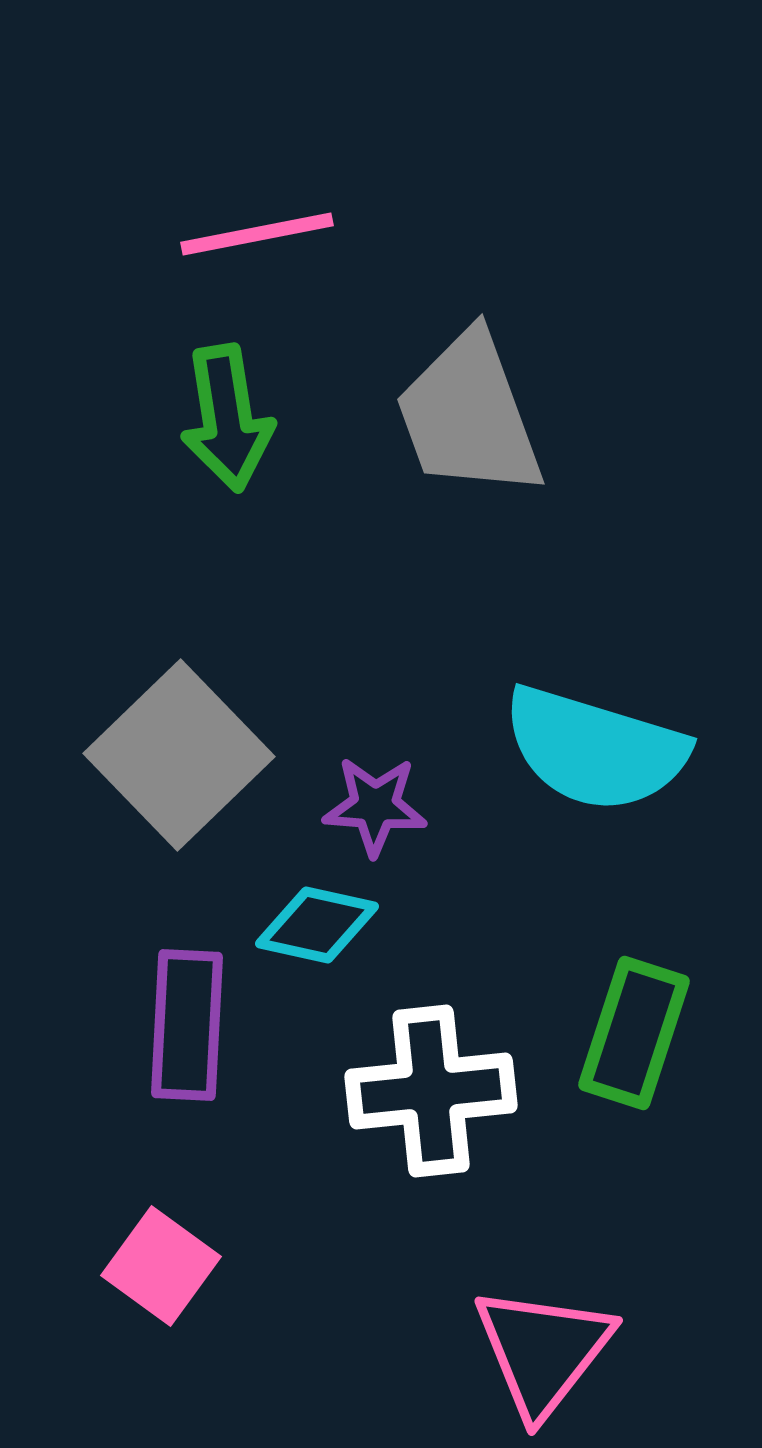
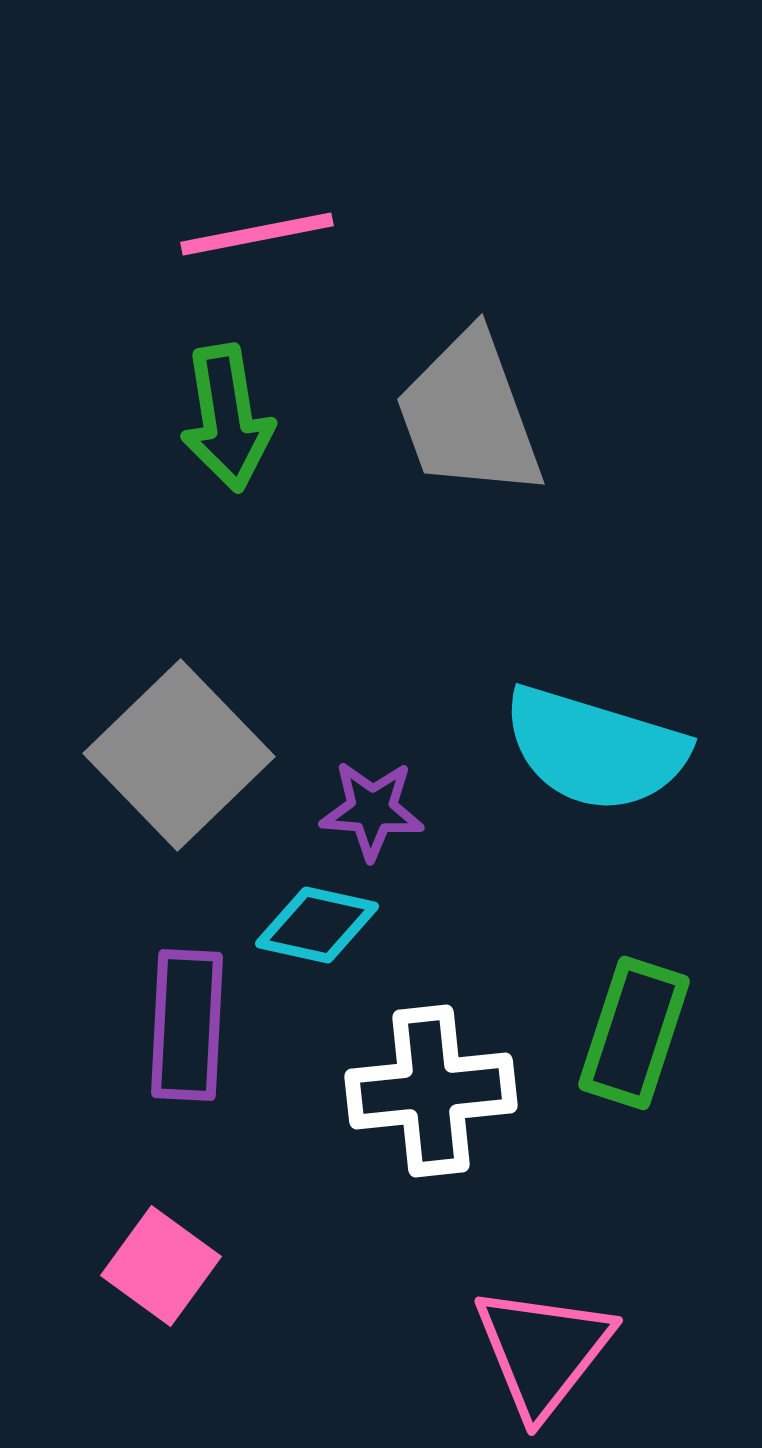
purple star: moved 3 px left, 4 px down
